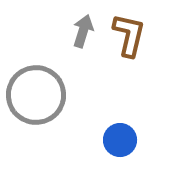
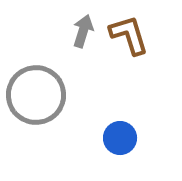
brown L-shape: rotated 30 degrees counterclockwise
blue circle: moved 2 px up
